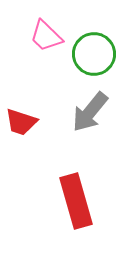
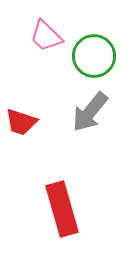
green circle: moved 2 px down
red rectangle: moved 14 px left, 8 px down
